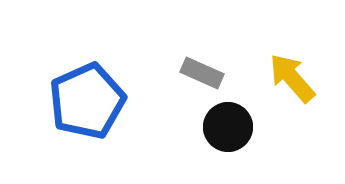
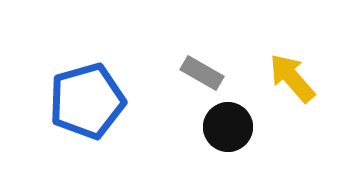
gray rectangle: rotated 6 degrees clockwise
blue pentagon: rotated 8 degrees clockwise
